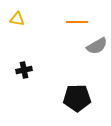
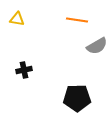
orange line: moved 2 px up; rotated 10 degrees clockwise
